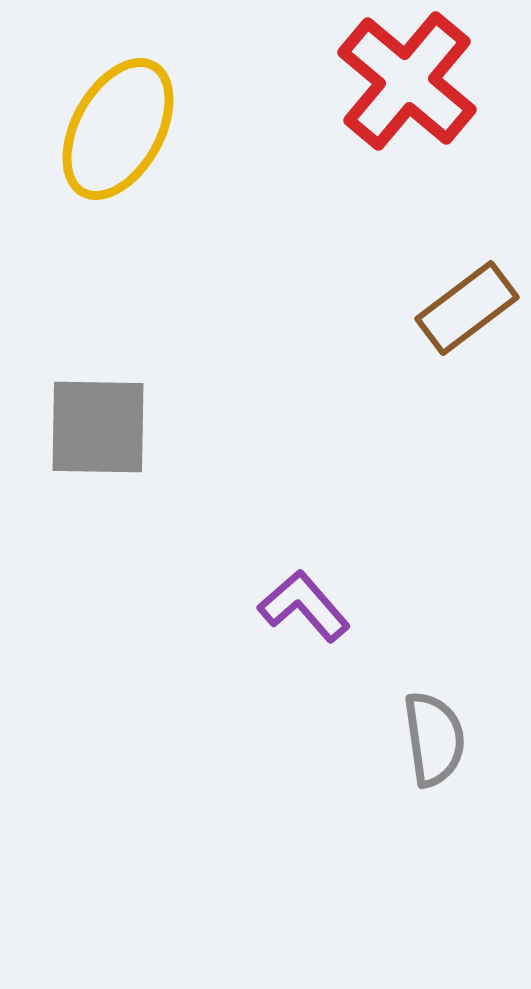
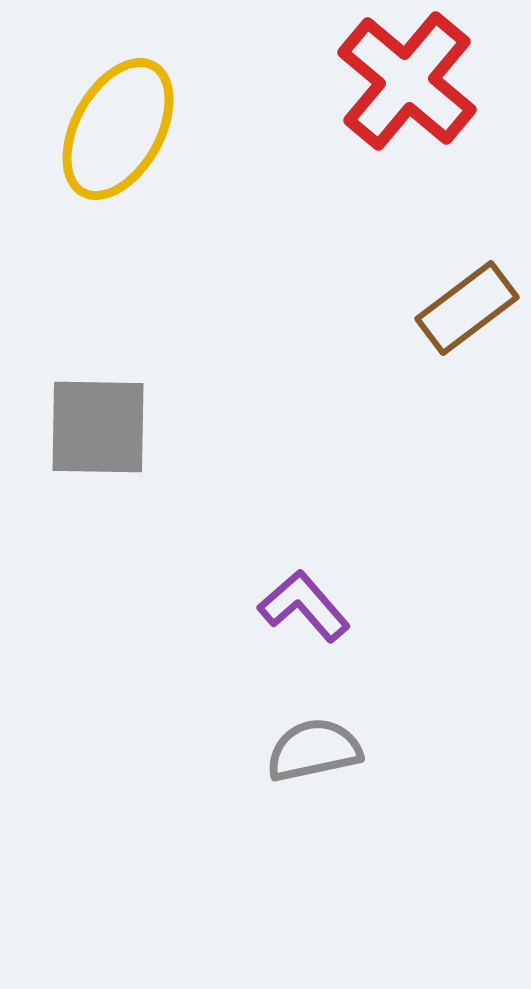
gray semicircle: moved 120 px left, 11 px down; rotated 94 degrees counterclockwise
